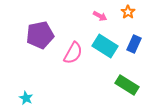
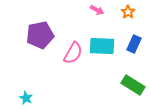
pink arrow: moved 3 px left, 6 px up
cyan rectangle: moved 3 px left; rotated 30 degrees counterclockwise
green rectangle: moved 6 px right
